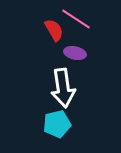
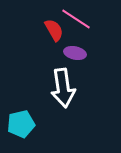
cyan pentagon: moved 36 px left
